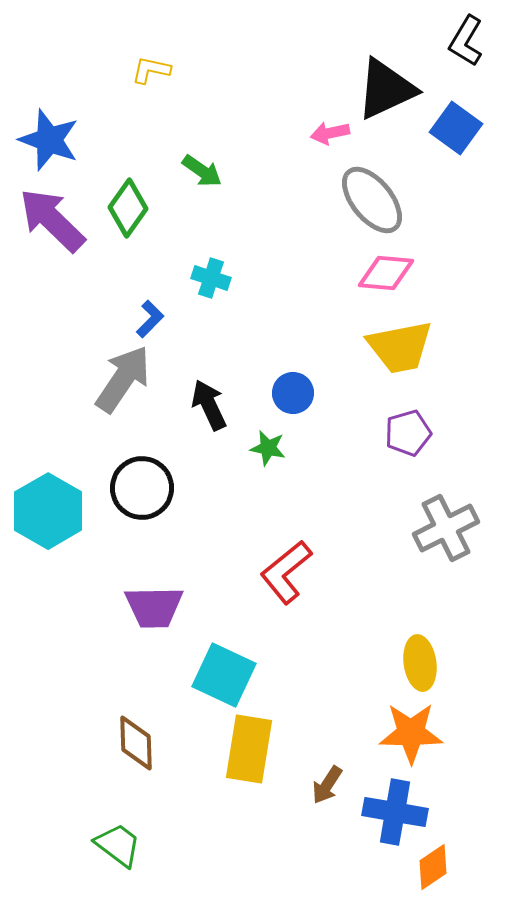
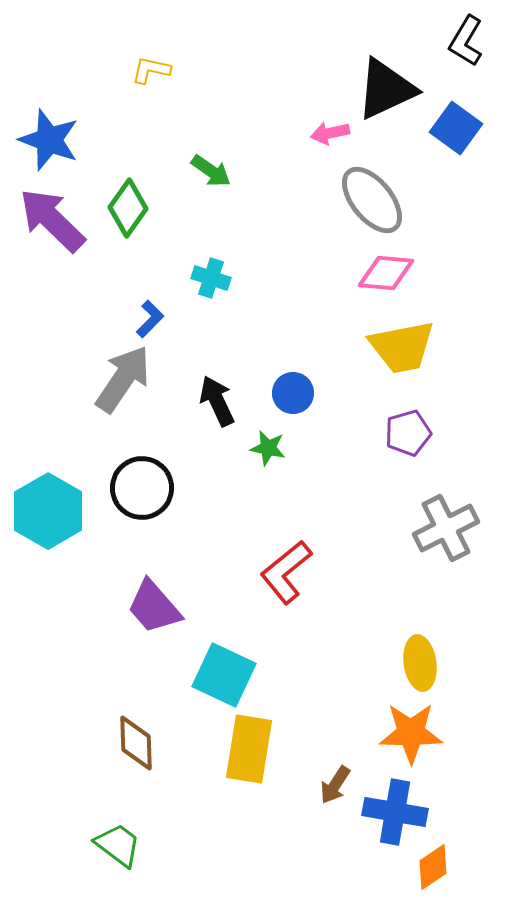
green arrow: moved 9 px right
yellow trapezoid: moved 2 px right
black arrow: moved 8 px right, 4 px up
purple trapezoid: rotated 50 degrees clockwise
brown arrow: moved 8 px right
